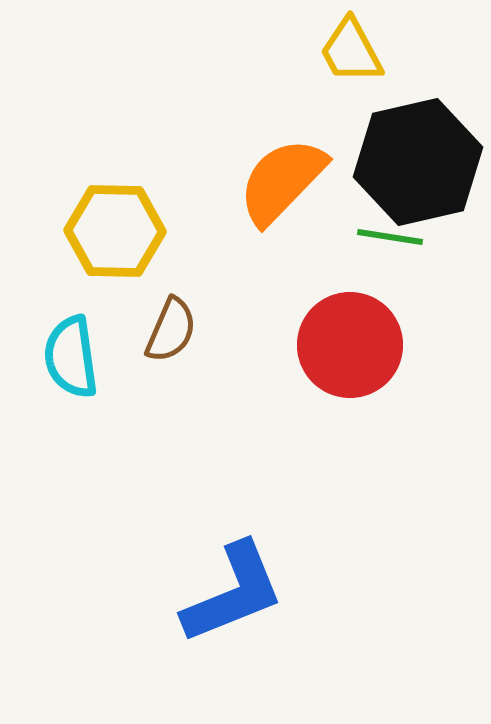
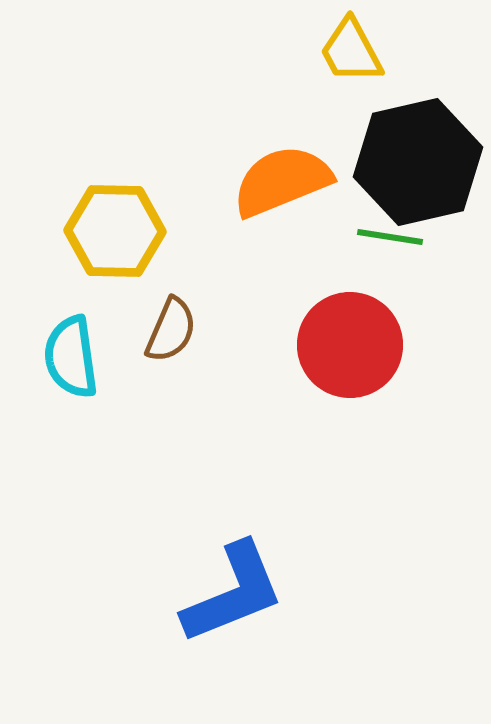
orange semicircle: rotated 24 degrees clockwise
